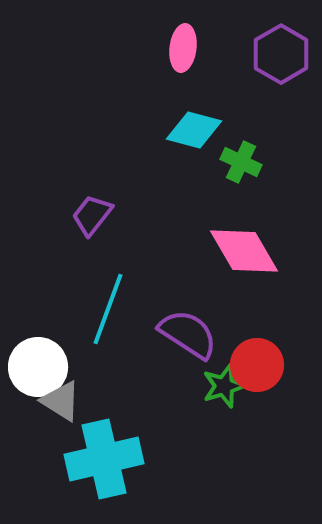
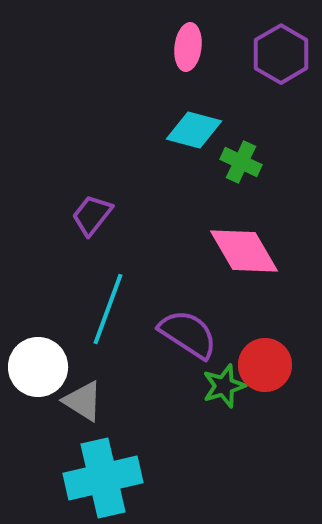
pink ellipse: moved 5 px right, 1 px up
red circle: moved 8 px right
gray triangle: moved 22 px right
cyan cross: moved 1 px left, 19 px down
